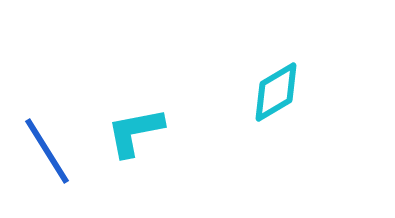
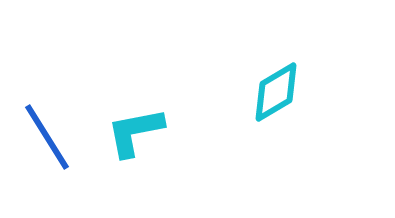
blue line: moved 14 px up
